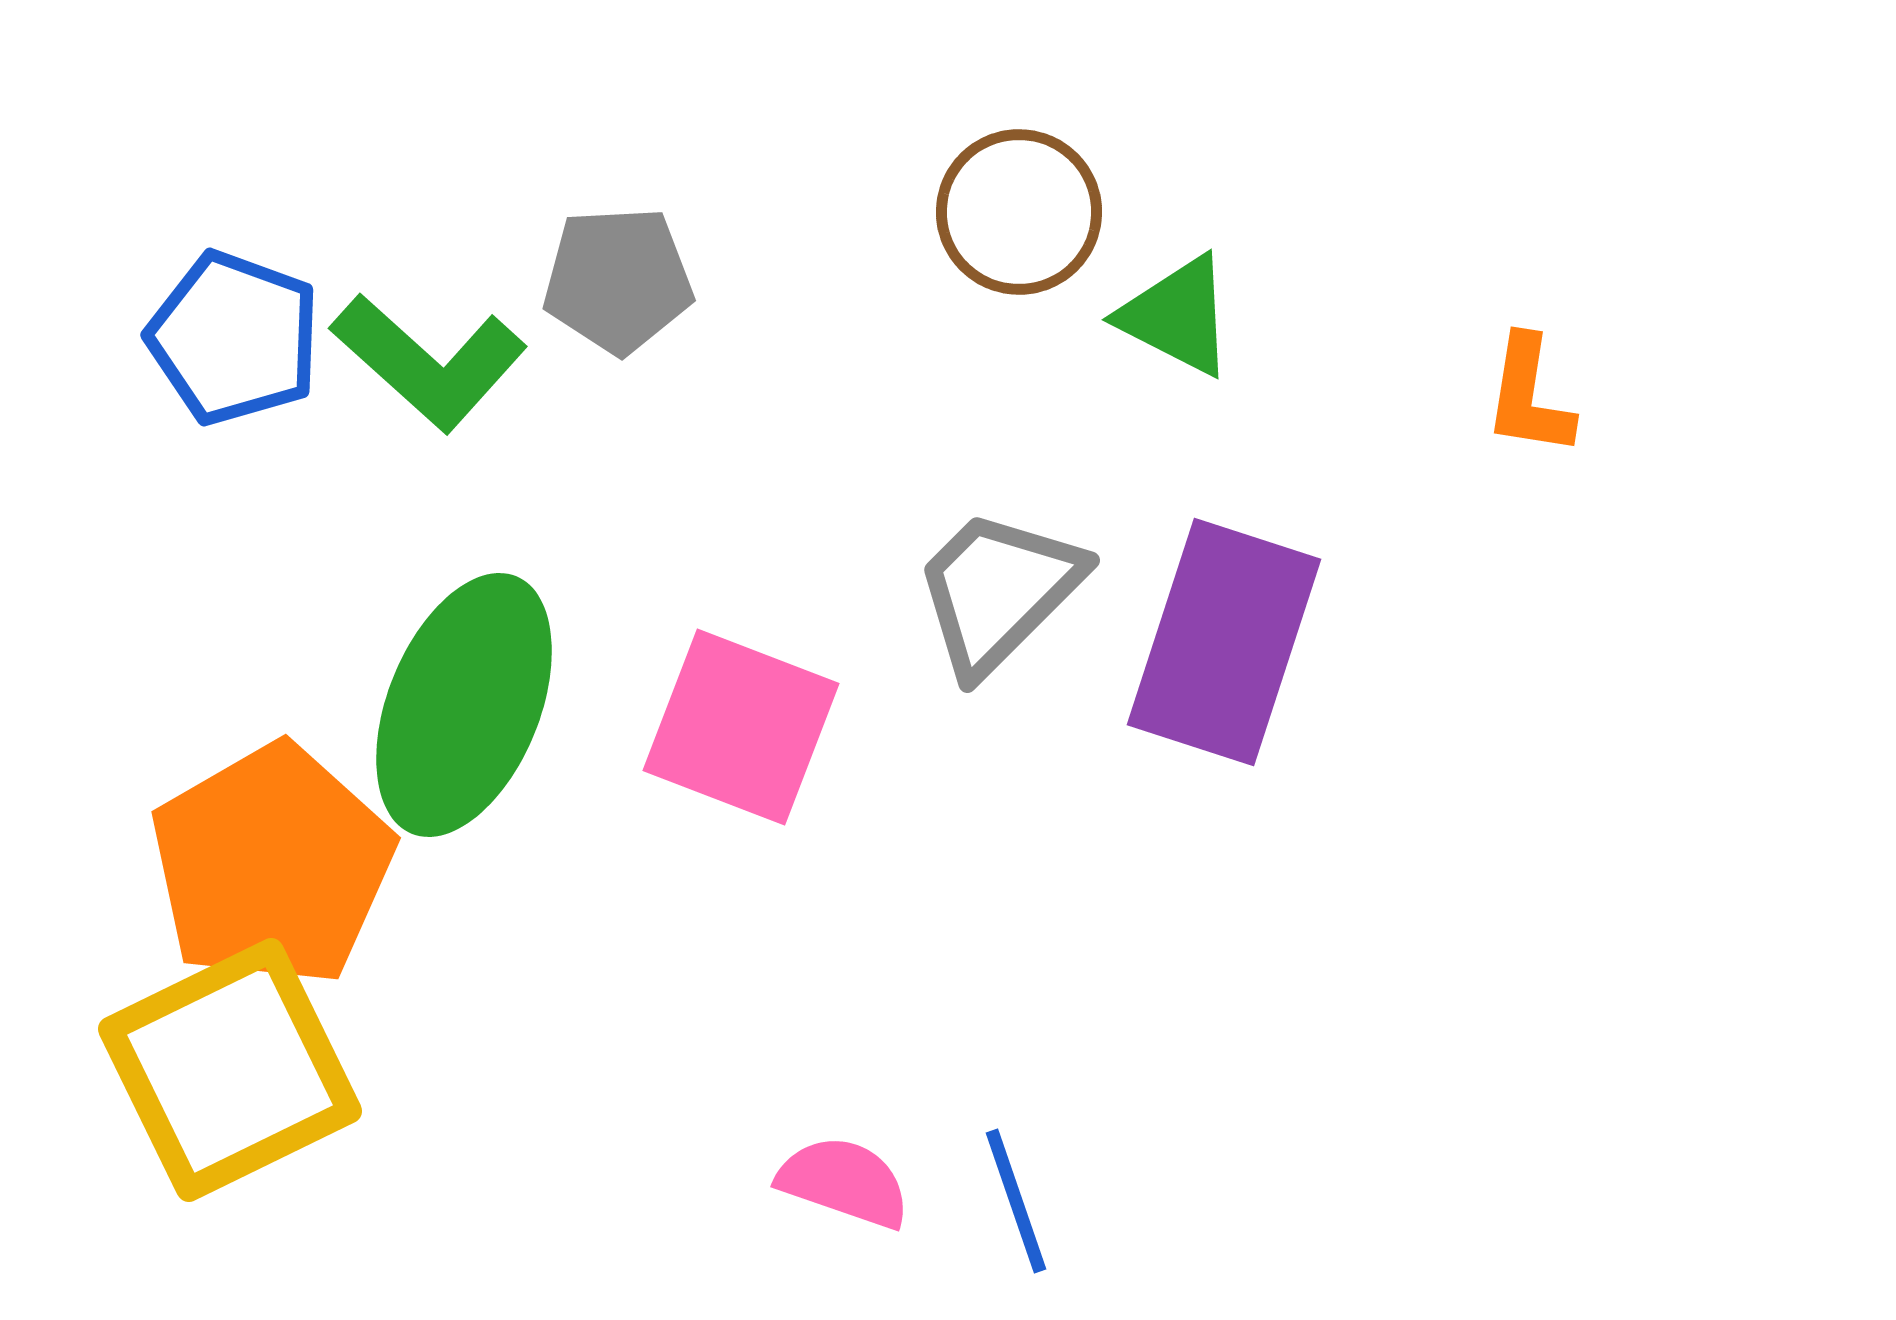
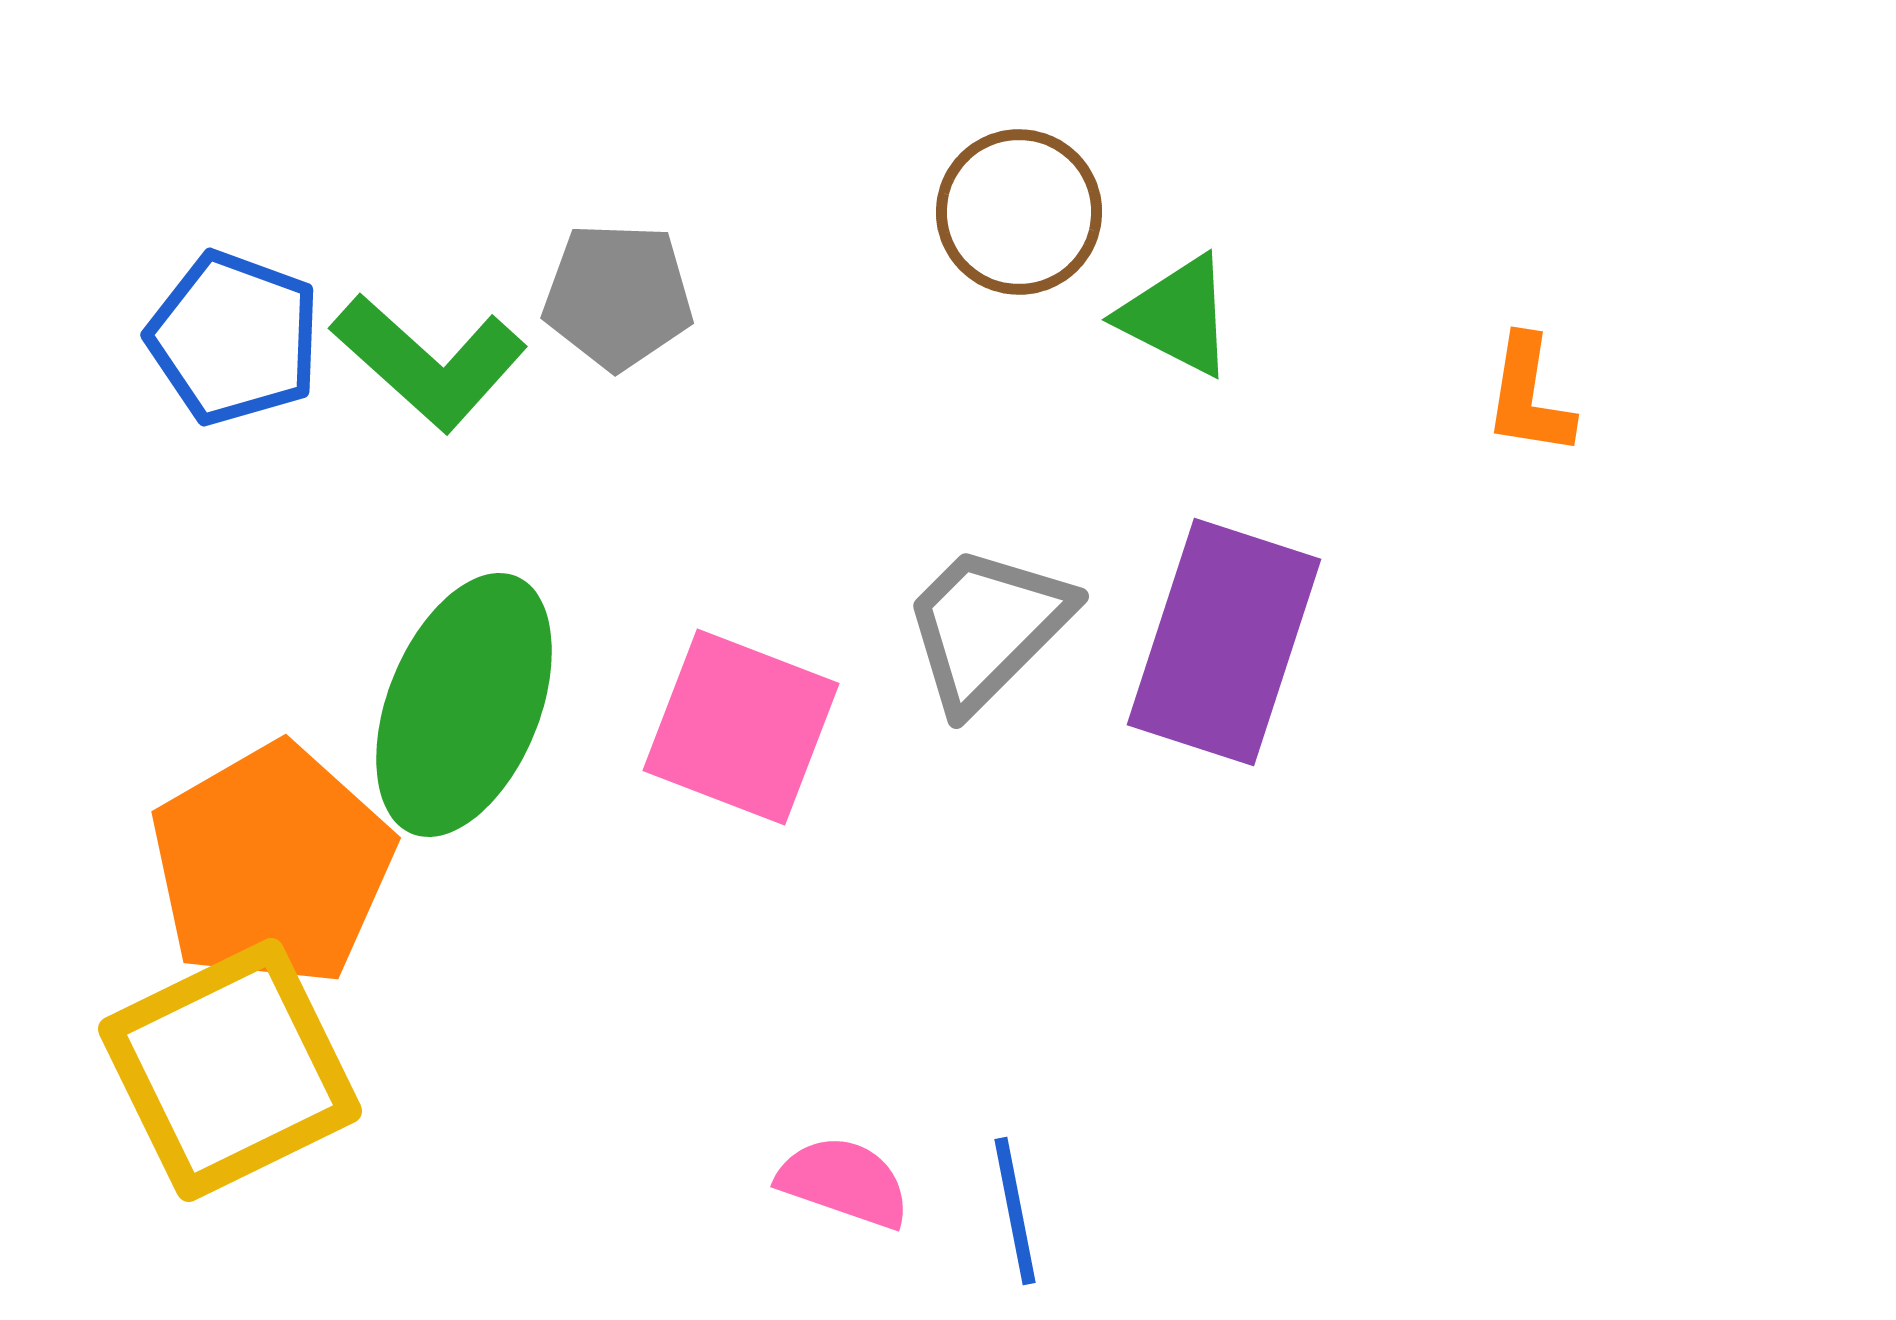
gray pentagon: moved 16 px down; rotated 5 degrees clockwise
gray trapezoid: moved 11 px left, 36 px down
blue line: moved 1 px left, 10 px down; rotated 8 degrees clockwise
